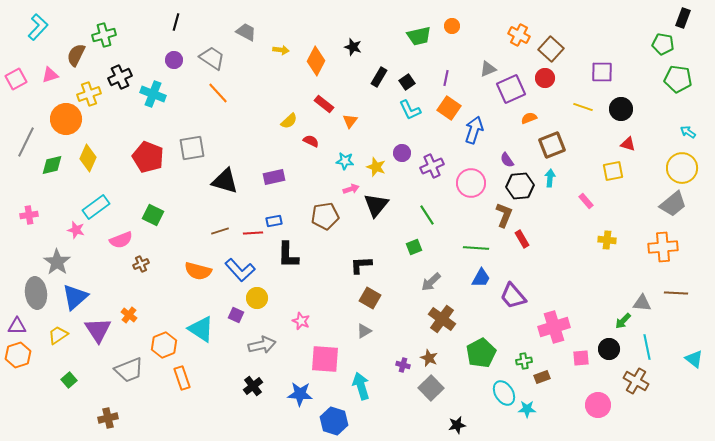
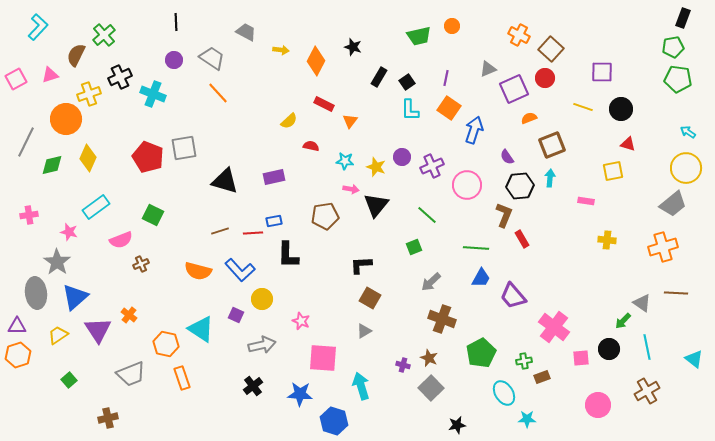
black line at (176, 22): rotated 18 degrees counterclockwise
green cross at (104, 35): rotated 25 degrees counterclockwise
green pentagon at (663, 44): moved 10 px right, 3 px down; rotated 20 degrees counterclockwise
purple square at (511, 89): moved 3 px right
red rectangle at (324, 104): rotated 12 degrees counterclockwise
cyan L-shape at (410, 110): rotated 25 degrees clockwise
red semicircle at (311, 141): moved 5 px down; rotated 14 degrees counterclockwise
gray square at (192, 148): moved 8 px left
purple circle at (402, 153): moved 4 px down
purple semicircle at (507, 160): moved 3 px up
yellow circle at (682, 168): moved 4 px right
pink circle at (471, 183): moved 4 px left, 2 px down
pink arrow at (351, 189): rotated 28 degrees clockwise
pink rectangle at (586, 201): rotated 42 degrees counterclockwise
green line at (427, 215): rotated 15 degrees counterclockwise
pink star at (76, 230): moved 7 px left, 2 px down
orange cross at (663, 247): rotated 12 degrees counterclockwise
yellow circle at (257, 298): moved 5 px right, 1 px down
gray triangle at (642, 303): rotated 30 degrees clockwise
brown cross at (442, 319): rotated 16 degrees counterclockwise
pink cross at (554, 327): rotated 36 degrees counterclockwise
orange hexagon at (164, 345): moved 2 px right, 1 px up; rotated 25 degrees counterclockwise
pink square at (325, 359): moved 2 px left, 1 px up
gray trapezoid at (129, 370): moved 2 px right, 4 px down
brown cross at (636, 381): moved 11 px right, 10 px down; rotated 30 degrees clockwise
cyan star at (527, 409): moved 10 px down
